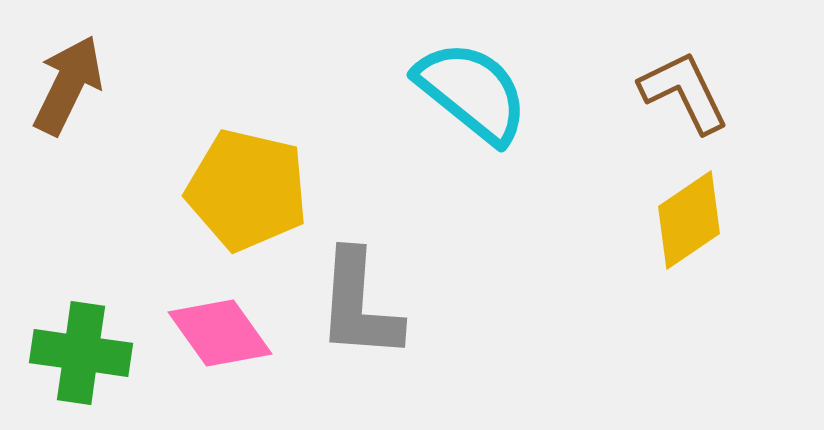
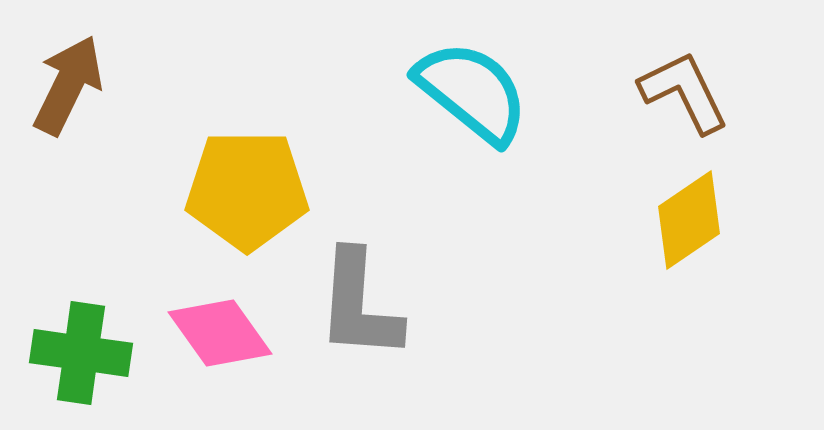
yellow pentagon: rotated 13 degrees counterclockwise
